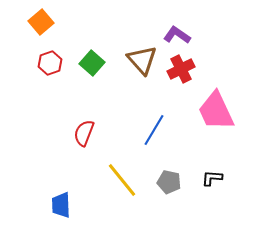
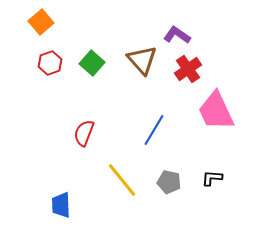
red cross: moved 7 px right; rotated 8 degrees counterclockwise
